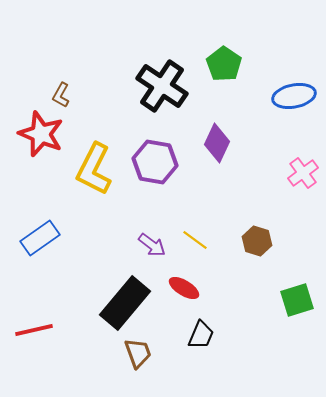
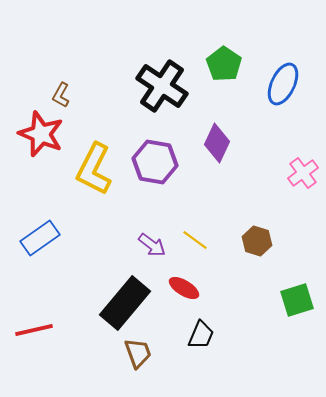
blue ellipse: moved 11 px left, 12 px up; rotated 54 degrees counterclockwise
